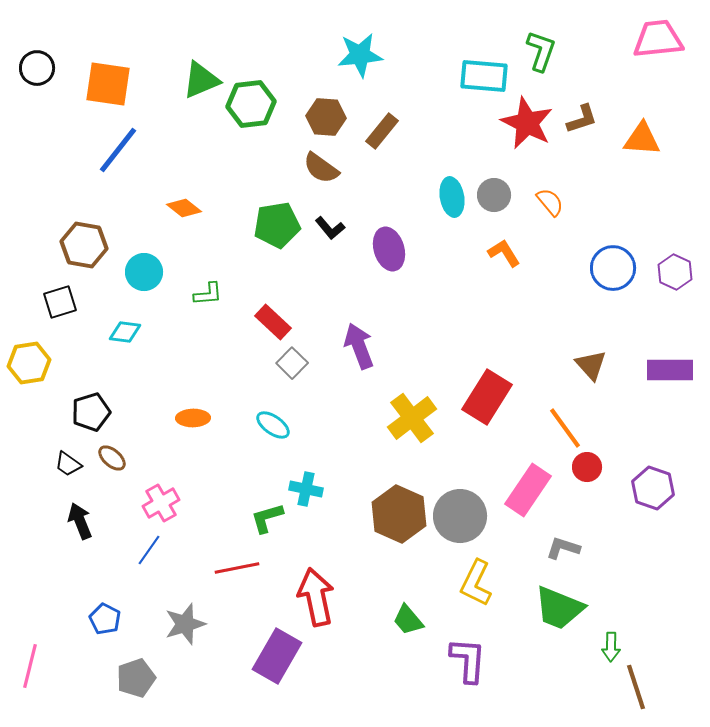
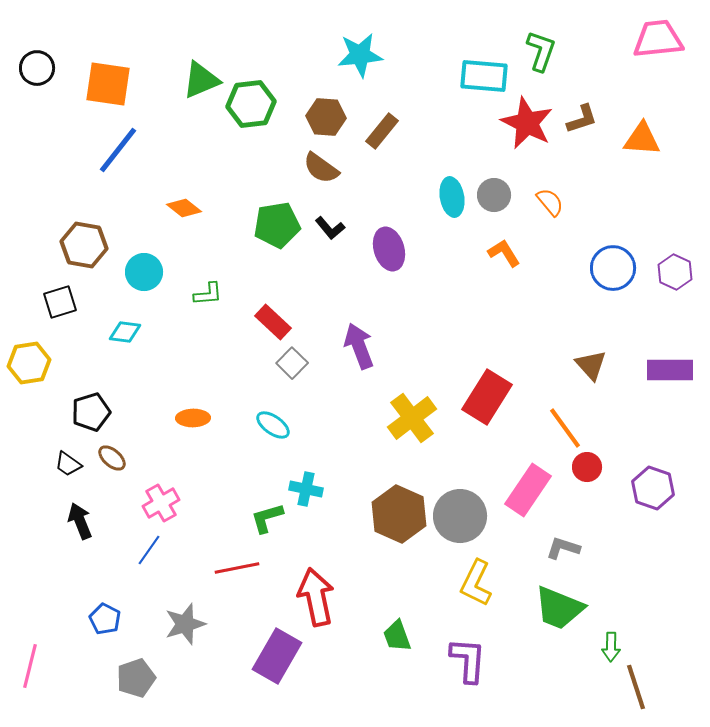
green trapezoid at (408, 620): moved 11 px left, 16 px down; rotated 20 degrees clockwise
